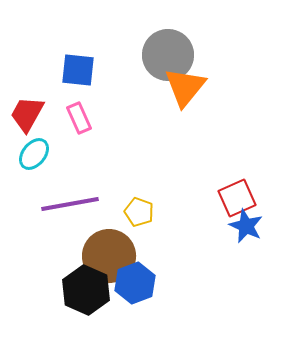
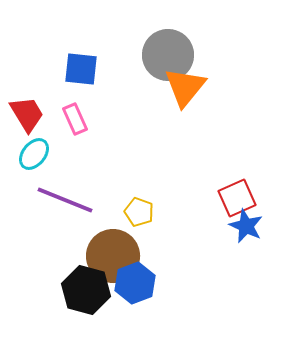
blue square: moved 3 px right, 1 px up
red trapezoid: rotated 120 degrees clockwise
pink rectangle: moved 4 px left, 1 px down
purple line: moved 5 px left, 4 px up; rotated 32 degrees clockwise
brown circle: moved 4 px right
black hexagon: rotated 9 degrees counterclockwise
